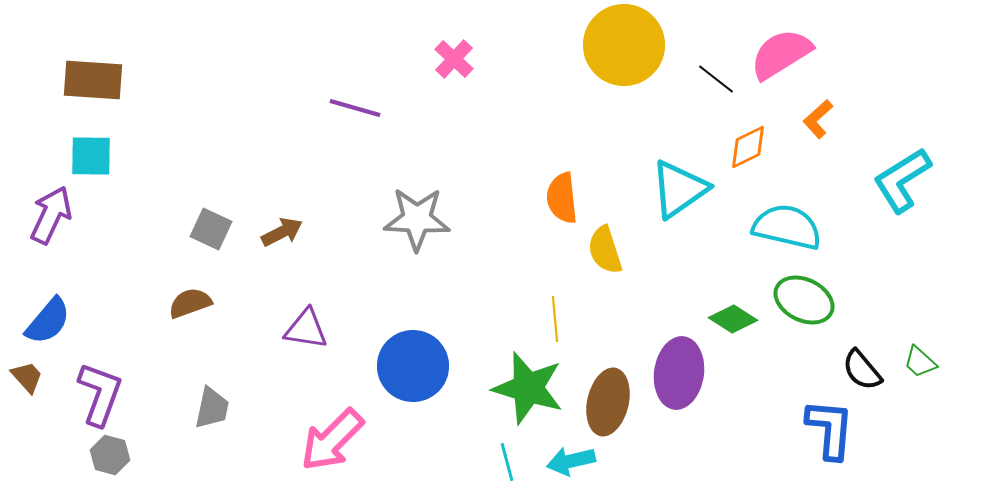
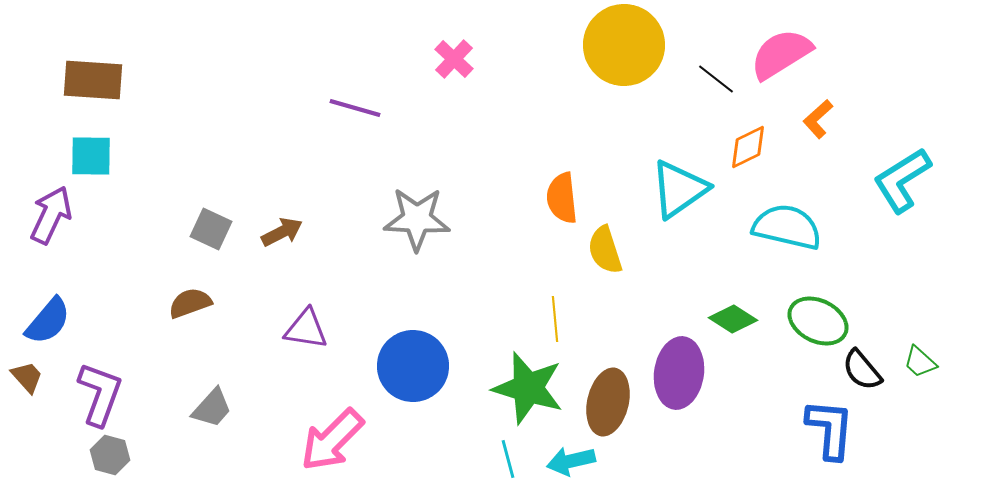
green ellipse: moved 14 px right, 21 px down
gray trapezoid: rotated 30 degrees clockwise
cyan line: moved 1 px right, 3 px up
